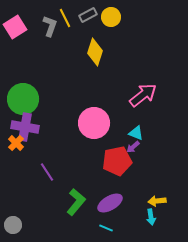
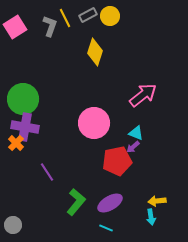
yellow circle: moved 1 px left, 1 px up
